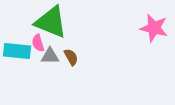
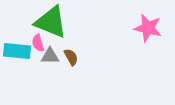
pink star: moved 6 px left
